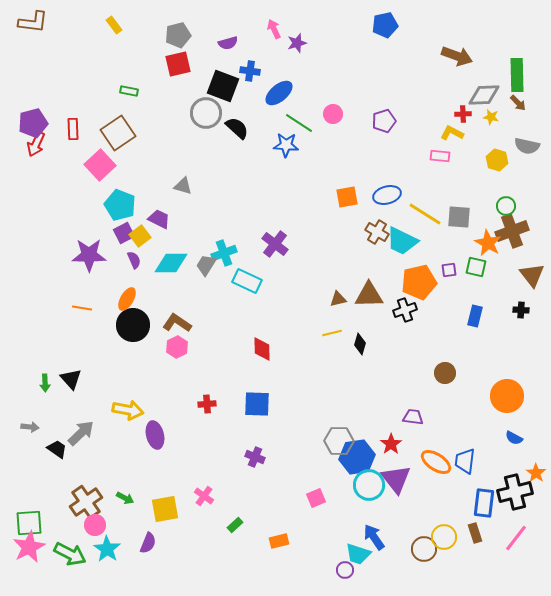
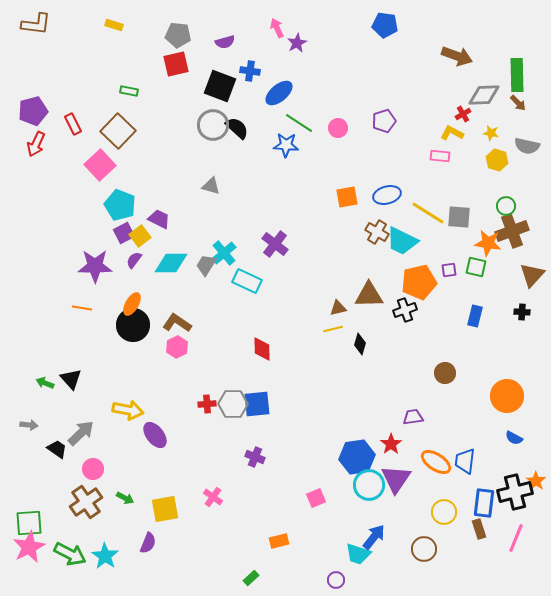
brown L-shape at (33, 22): moved 3 px right, 2 px down
yellow rectangle at (114, 25): rotated 36 degrees counterclockwise
blue pentagon at (385, 25): rotated 20 degrees clockwise
pink arrow at (274, 29): moved 3 px right, 1 px up
gray pentagon at (178, 35): rotated 20 degrees clockwise
purple semicircle at (228, 43): moved 3 px left, 1 px up
purple star at (297, 43): rotated 12 degrees counterclockwise
red square at (178, 64): moved 2 px left
black square at (223, 86): moved 3 px left
gray circle at (206, 113): moved 7 px right, 12 px down
pink circle at (333, 114): moved 5 px right, 14 px down
red cross at (463, 114): rotated 28 degrees counterclockwise
yellow star at (491, 117): moved 16 px down
purple pentagon at (33, 123): moved 12 px up
red rectangle at (73, 129): moved 5 px up; rotated 25 degrees counterclockwise
brown square at (118, 133): moved 2 px up; rotated 12 degrees counterclockwise
gray triangle at (183, 186): moved 28 px right
yellow line at (425, 214): moved 3 px right, 1 px up
orange star at (488, 243): rotated 20 degrees counterclockwise
cyan cross at (224, 253): rotated 20 degrees counterclockwise
purple star at (89, 255): moved 6 px right, 11 px down
purple semicircle at (134, 260): rotated 120 degrees counterclockwise
brown triangle at (532, 275): rotated 20 degrees clockwise
orange ellipse at (127, 299): moved 5 px right, 5 px down
brown triangle at (338, 299): moved 9 px down
black cross at (521, 310): moved 1 px right, 2 px down
yellow line at (332, 333): moved 1 px right, 4 px up
green arrow at (45, 383): rotated 114 degrees clockwise
blue square at (257, 404): rotated 8 degrees counterclockwise
purple trapezoid at (413, 417): rotated 15 degrees counterclockwise
gray arrow at (30, 427): moved 1 px left, 2 px up
purple ellipse at (155, 435): rotated 24 degrees counterclockwise
gray hexagon at (339, 441): moved 106 px left, 37 px up
orange star at (536, 473): moved 8 px down
purple triangle at (396, 479): rotated 12 degrees clockwise
pink cross at (204, 496): moved 9 px right, 1 px down
pink circle at (95, 525): moved 2 px left, 56 px up
green rectangle at (235, 525): moved 16 px right, 53 px down
brown rectangle at (475, 533): moved 4 px right, 4 px up
blue arrow at (374, 537): rotated 72 degrees clockwise
yellow circle at (444, 537): moved 25 px up
pink line at (516, 538): rotated 16 degrees counterclockwise
cyan star at (107, 549): moved 2 px left, 7 px down
purple circle at (345, 570): moved 9 px left, 10 px down
